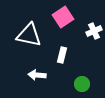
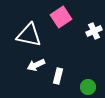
pink square: moved 2 px left
white rectangle: moved 4 px left, 21 px down
white arrow: moved 1 px left, 10 px up; rotated 30 degrees counterclockwise
green circle: moved 6 px right, 3 px down
